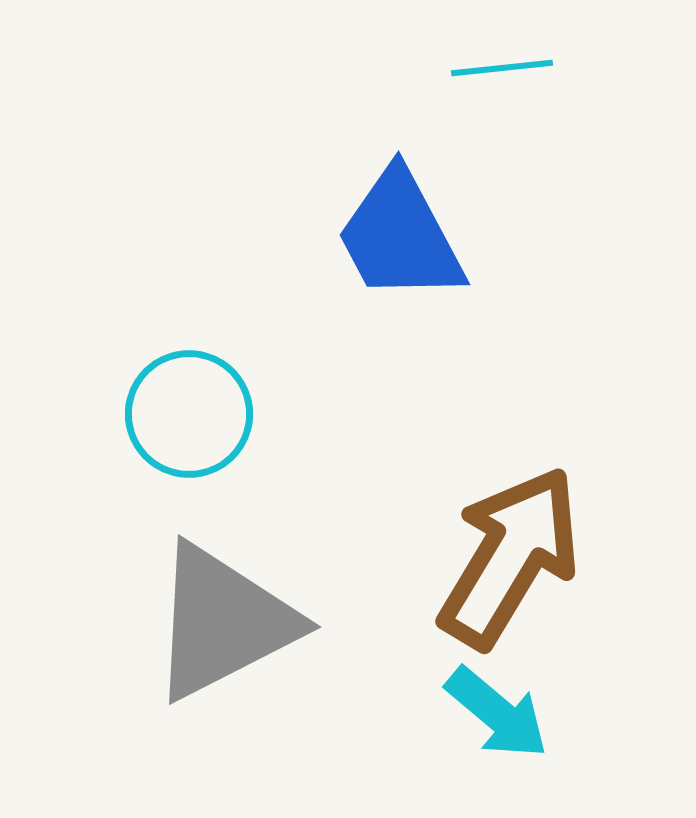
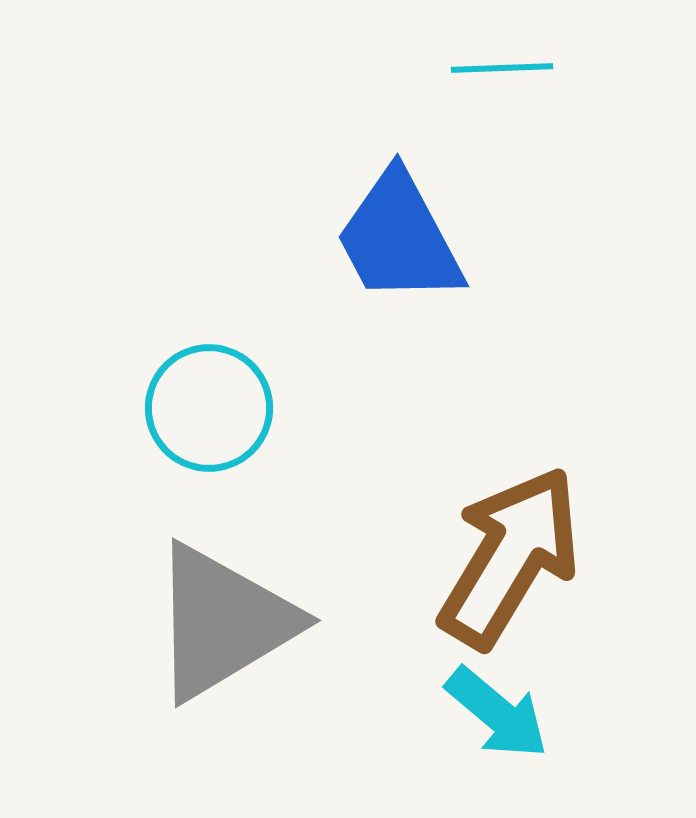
cyan line: rotated 4 degrees clockwise
blue trapezoid: moved 1 px left, 2 px down
cyan circle: moved 20 px right, 6 px up
gray triangle: rotated 4 degrees counterclockwise
